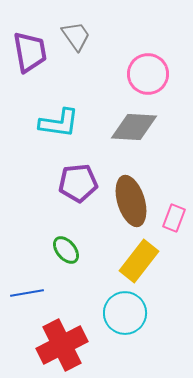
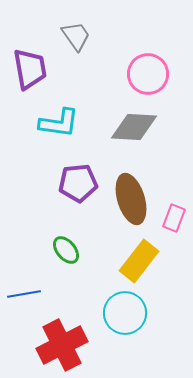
purple trapezoid: moved 17 px down
brown ellipse: moved 2 px up
blue line: moved 3 px left, 1 px down
